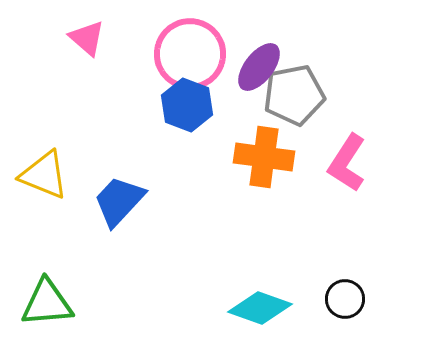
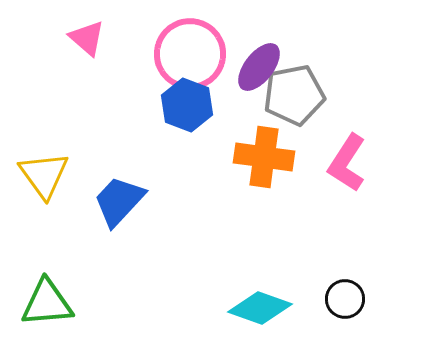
yellow triangle: rotated 32 degrees clockwise
